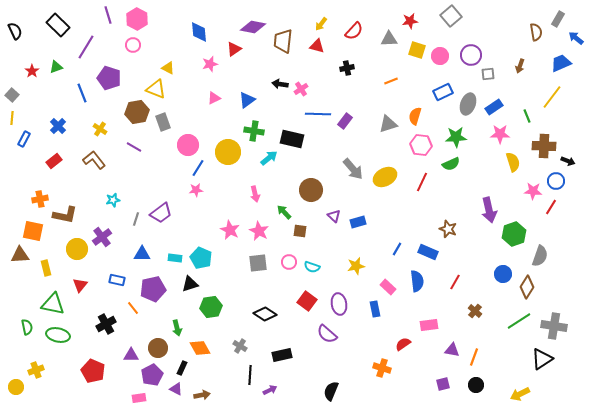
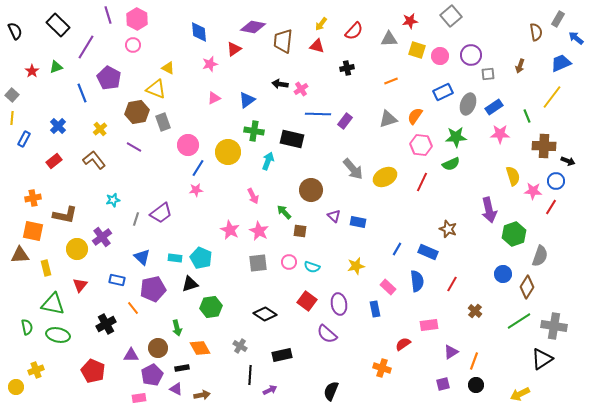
purple pentagon at (109, 78): rotated 10 degrees clockwise
orange semicircle at (415, 116): rotated 18 degrees clockwise
gray triangle at (388, 124): moved 5 px up
yellow cross at (100, 129): rotated 16 degrees clockwise
cyan arrow at (269, 158): moved 1 px left, 3 px down; rotated 30 degrees counterclockwise
yellow semicircle at (513, 162): moved 14 px down
pink arrow at (255, 194): moved 2 px left, 2 px down; rotated 14 degrees counterclockwise
orange cross at (40, 199): moved 7 px left, 1 px up
blue rectangle at (358, 222): rotated 28 degrees clockwise
blue triangle at (142, 254): moved 3 px down; rotated 42 degrees clockwise
red line at (455, 282): moved 3 px left, 2 px down
purple triangle at (452, 350): moved 1 px left, 2 px down; rotated 42 degrees counterclockwise
orange line at (474, 357): moved 4 px down
black rectangle at (182, 368): rotated 56 degrees clockwise
